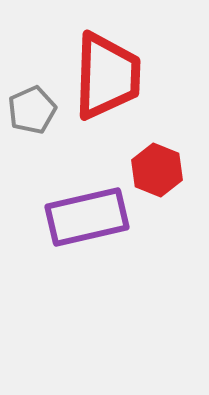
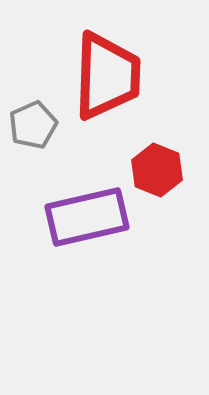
gray pentagon: moved 1 px right, 15 px down
